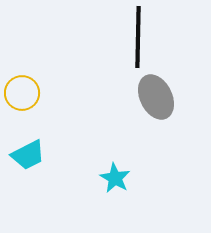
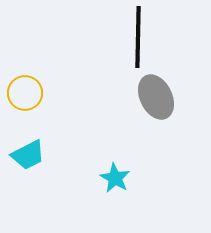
yellow circle: moved 3 px right
